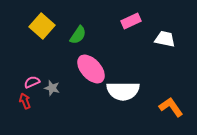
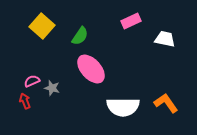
green semicircle: moved 2 px right, 1 px down
pink semicircle: moved 1 px up
white semicircle: moved 16 px down
orange L-shape: moved 5 px left, 4 px up
